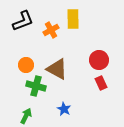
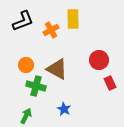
red rectangle: moved 9 px right
